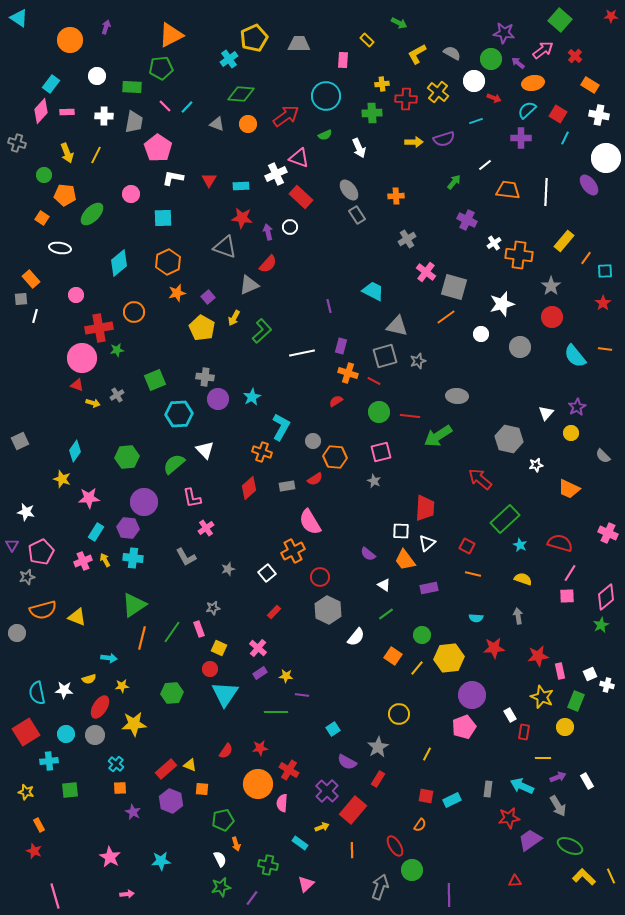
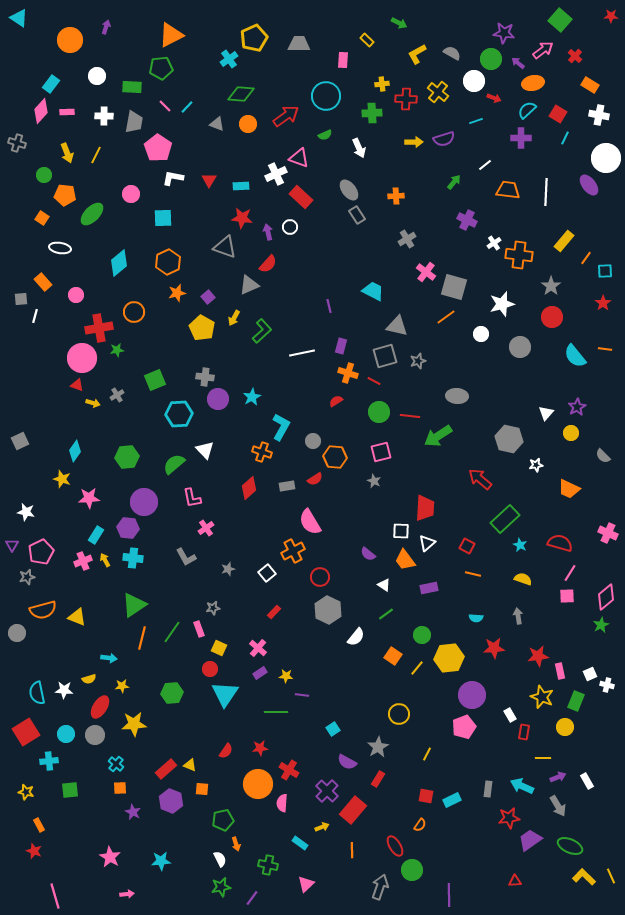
orange rectangle at (31, 279): moved 12 px right, 3 px down
cyan rectangle at (96, 532): moved 3 px down
